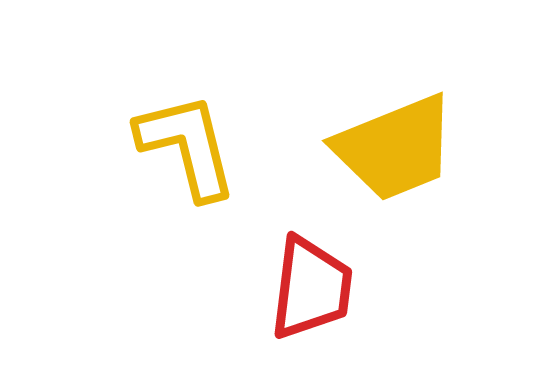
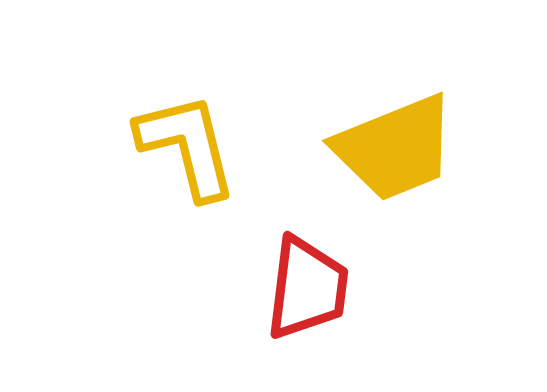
red trapezoid: moved 4 px left
